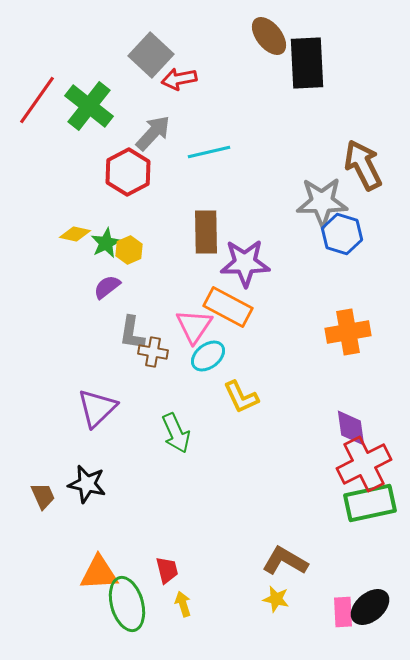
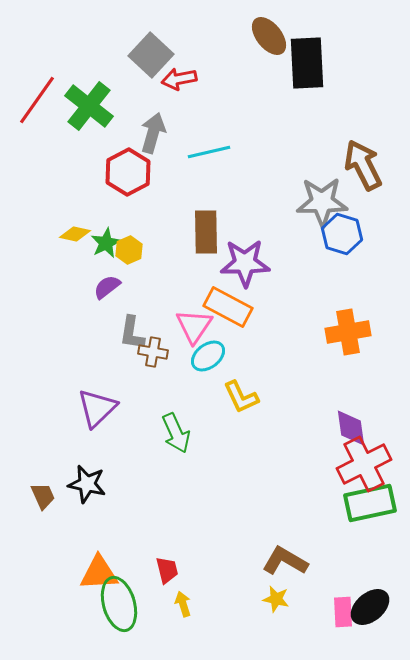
gray arrow: rotated 27 degrees counterclockwise
green ellipse: moved 8 px left
